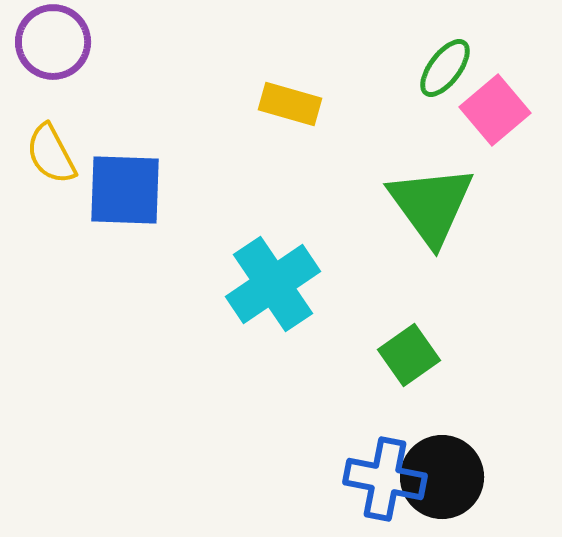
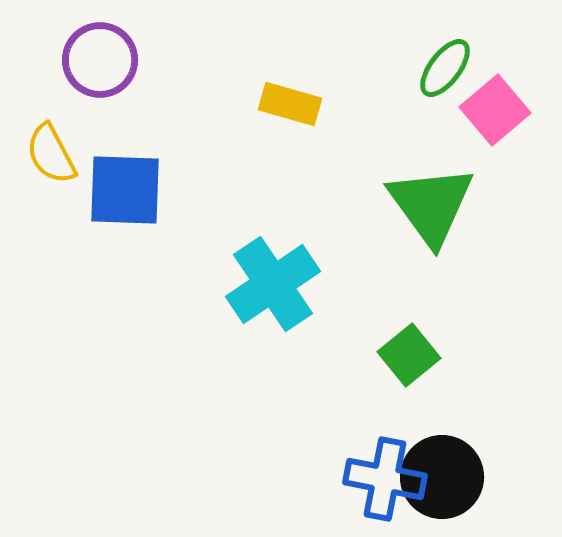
purple circle: moved 47 px right, 18 px down
green square: rotated 4 degrees counterclockwise
